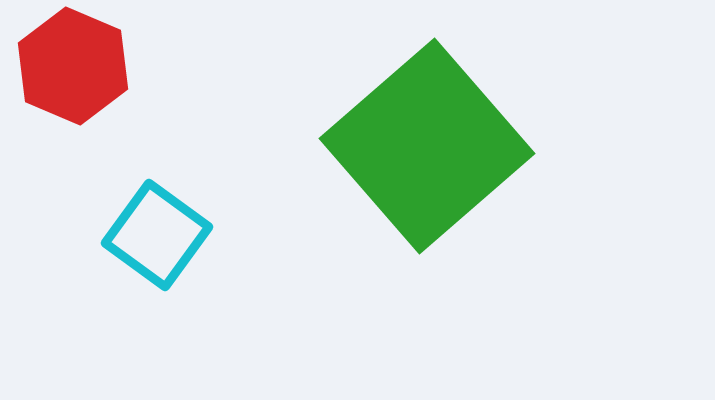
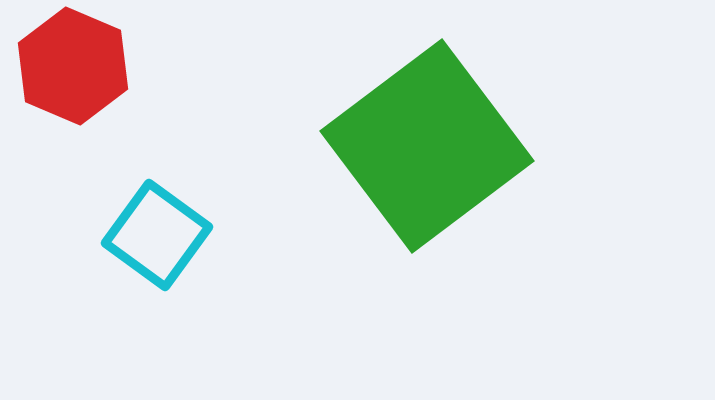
green square: rotated 4 degrees clockwise
